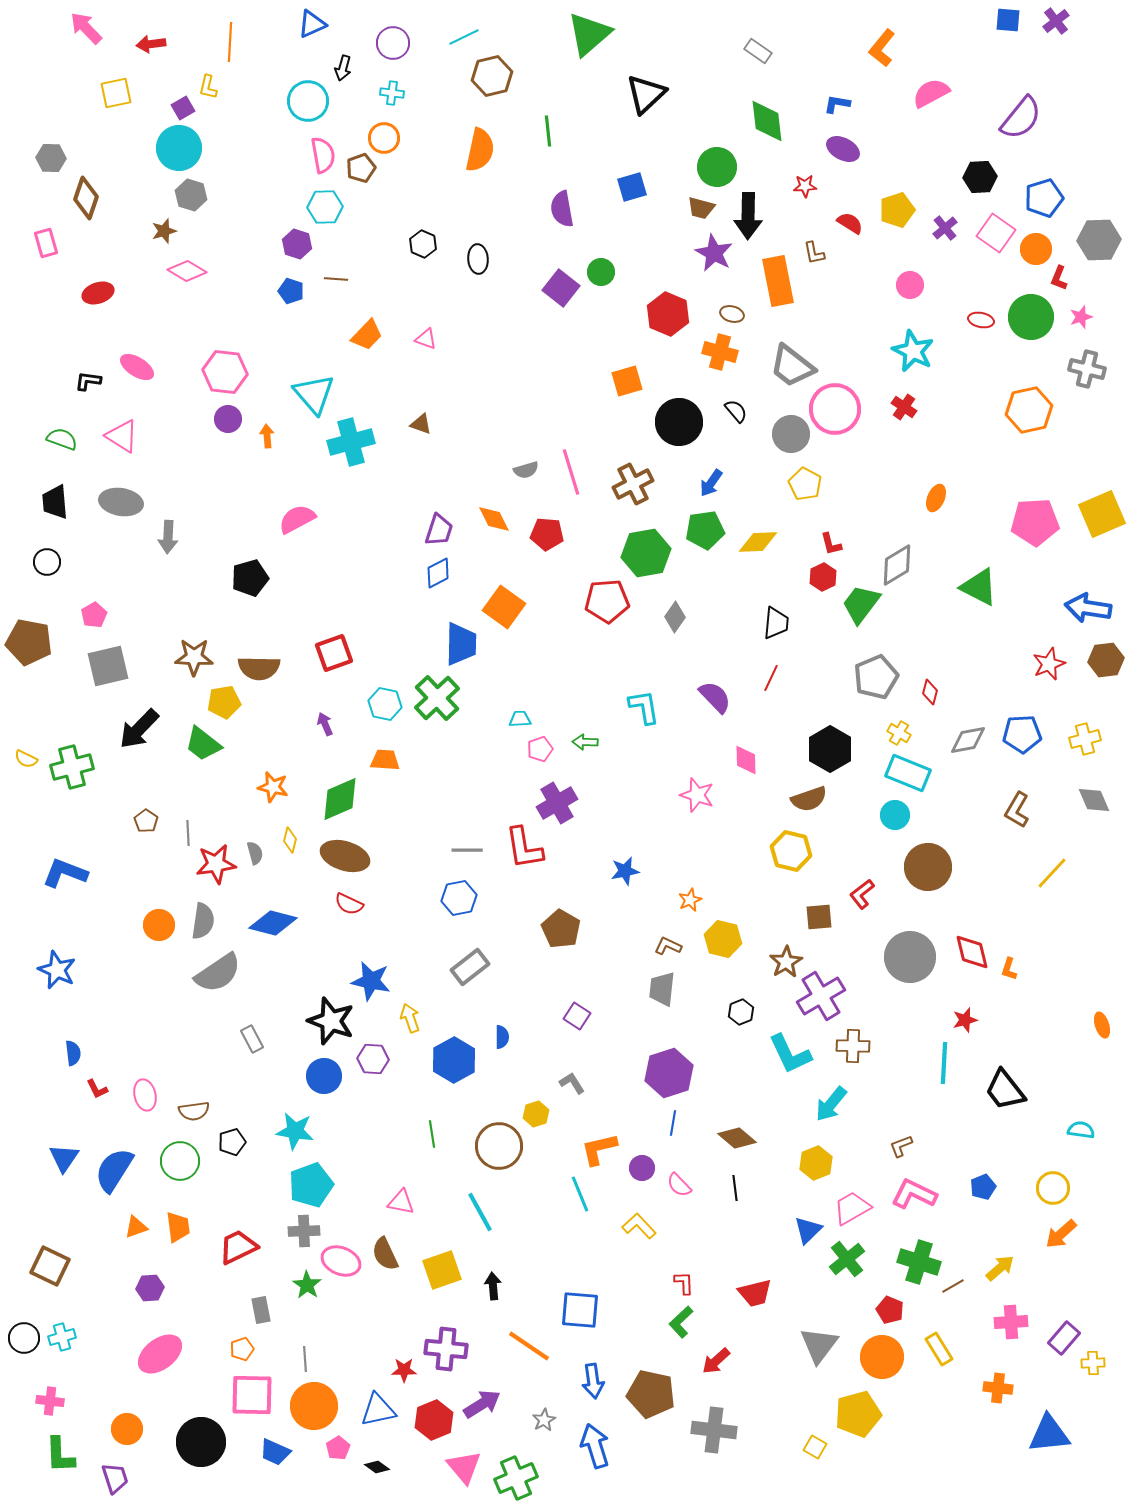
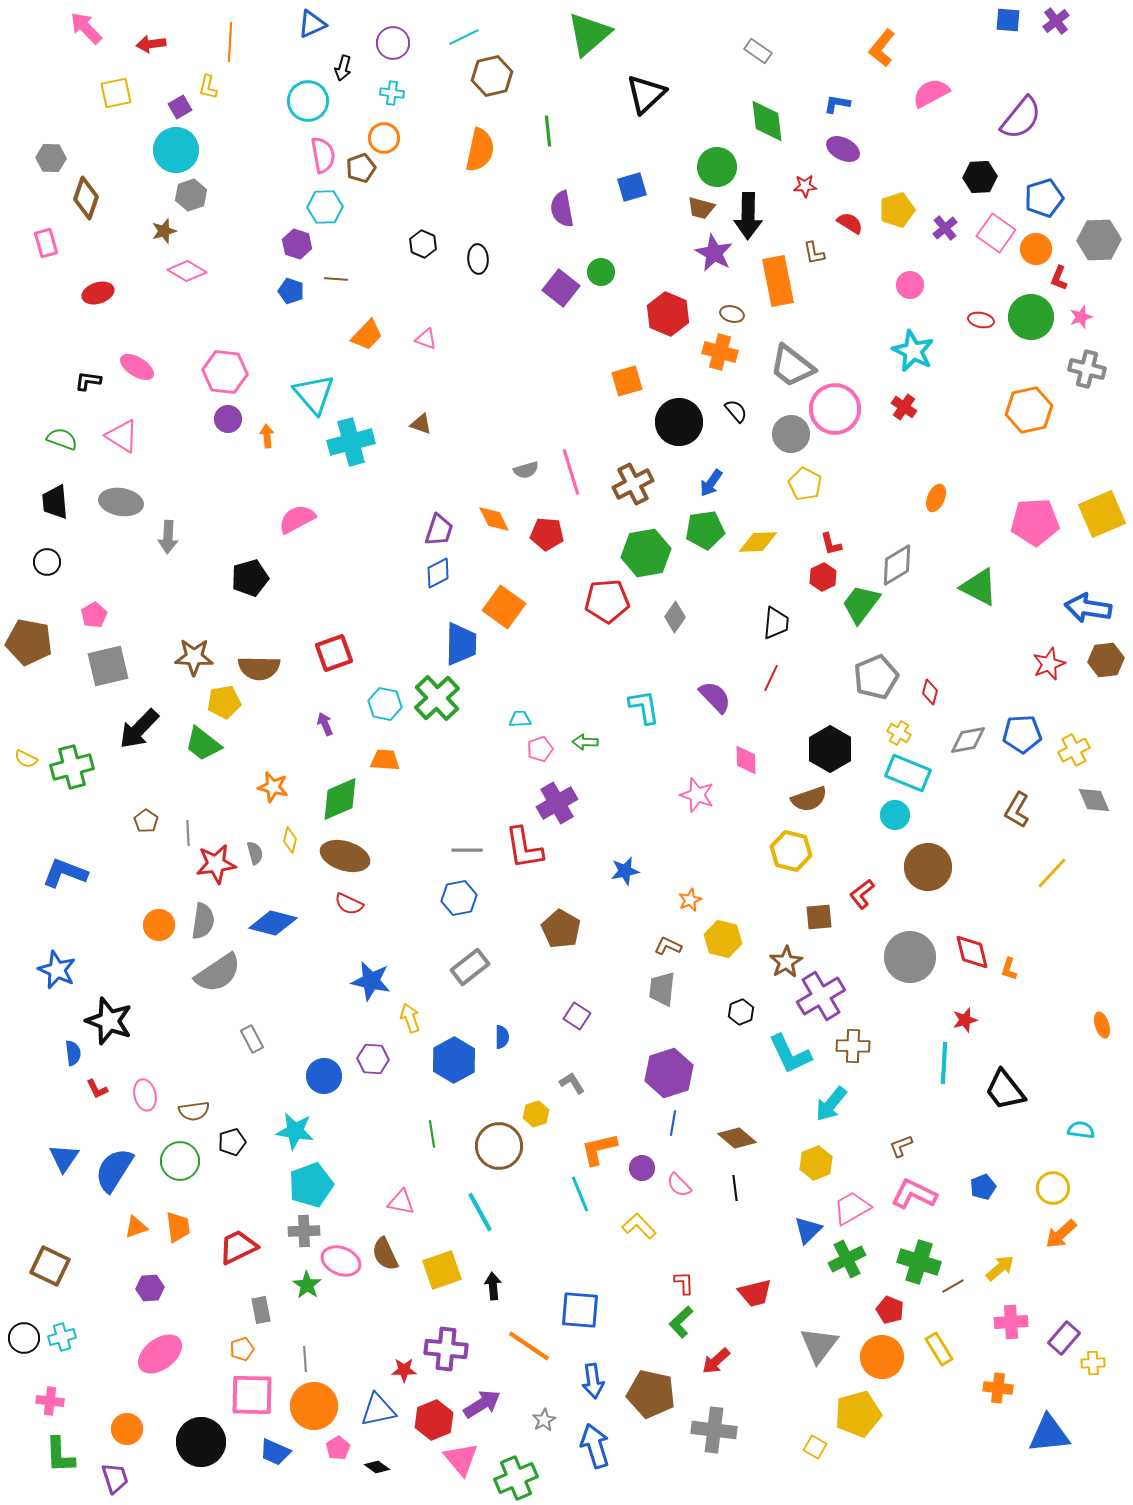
purple square at (183, 108): moved 3 px left, 1 px up
cyan circle at (179, 148): moved 3 px left, 2 px down
gray hexagon at (191, 195): rotated 24 degrees clockwise
yellow cross at (1085, 739): moved 11 px left, 11 px down; rotated 12 degrees counterclockwise
black star at (331, 1021): moved 222 px left
green cross at (847, 1259): rotated 12 degrees clockwise
pink triangle at (464, 1467): moved 3 px left, 8 px up
